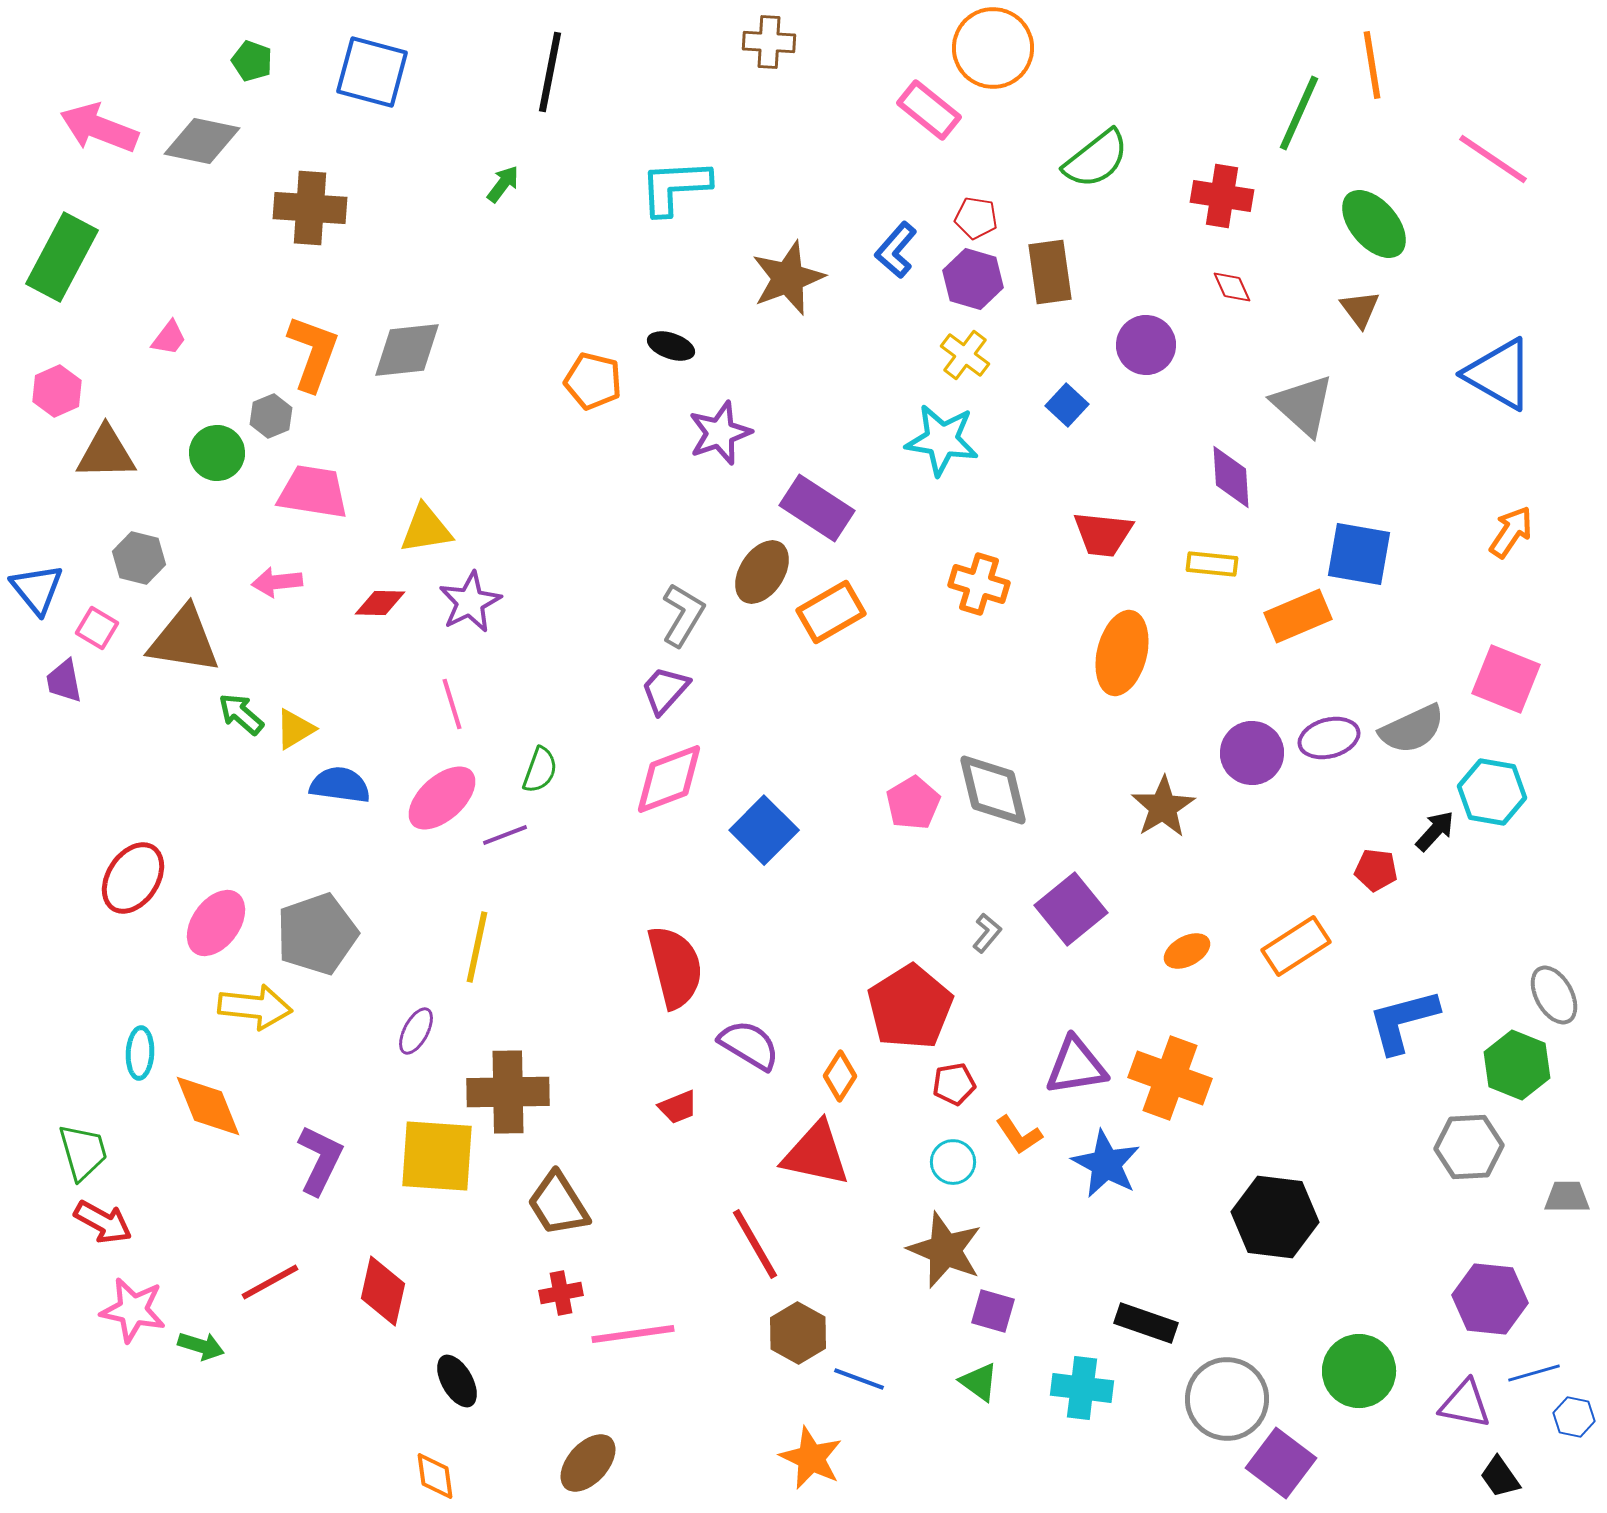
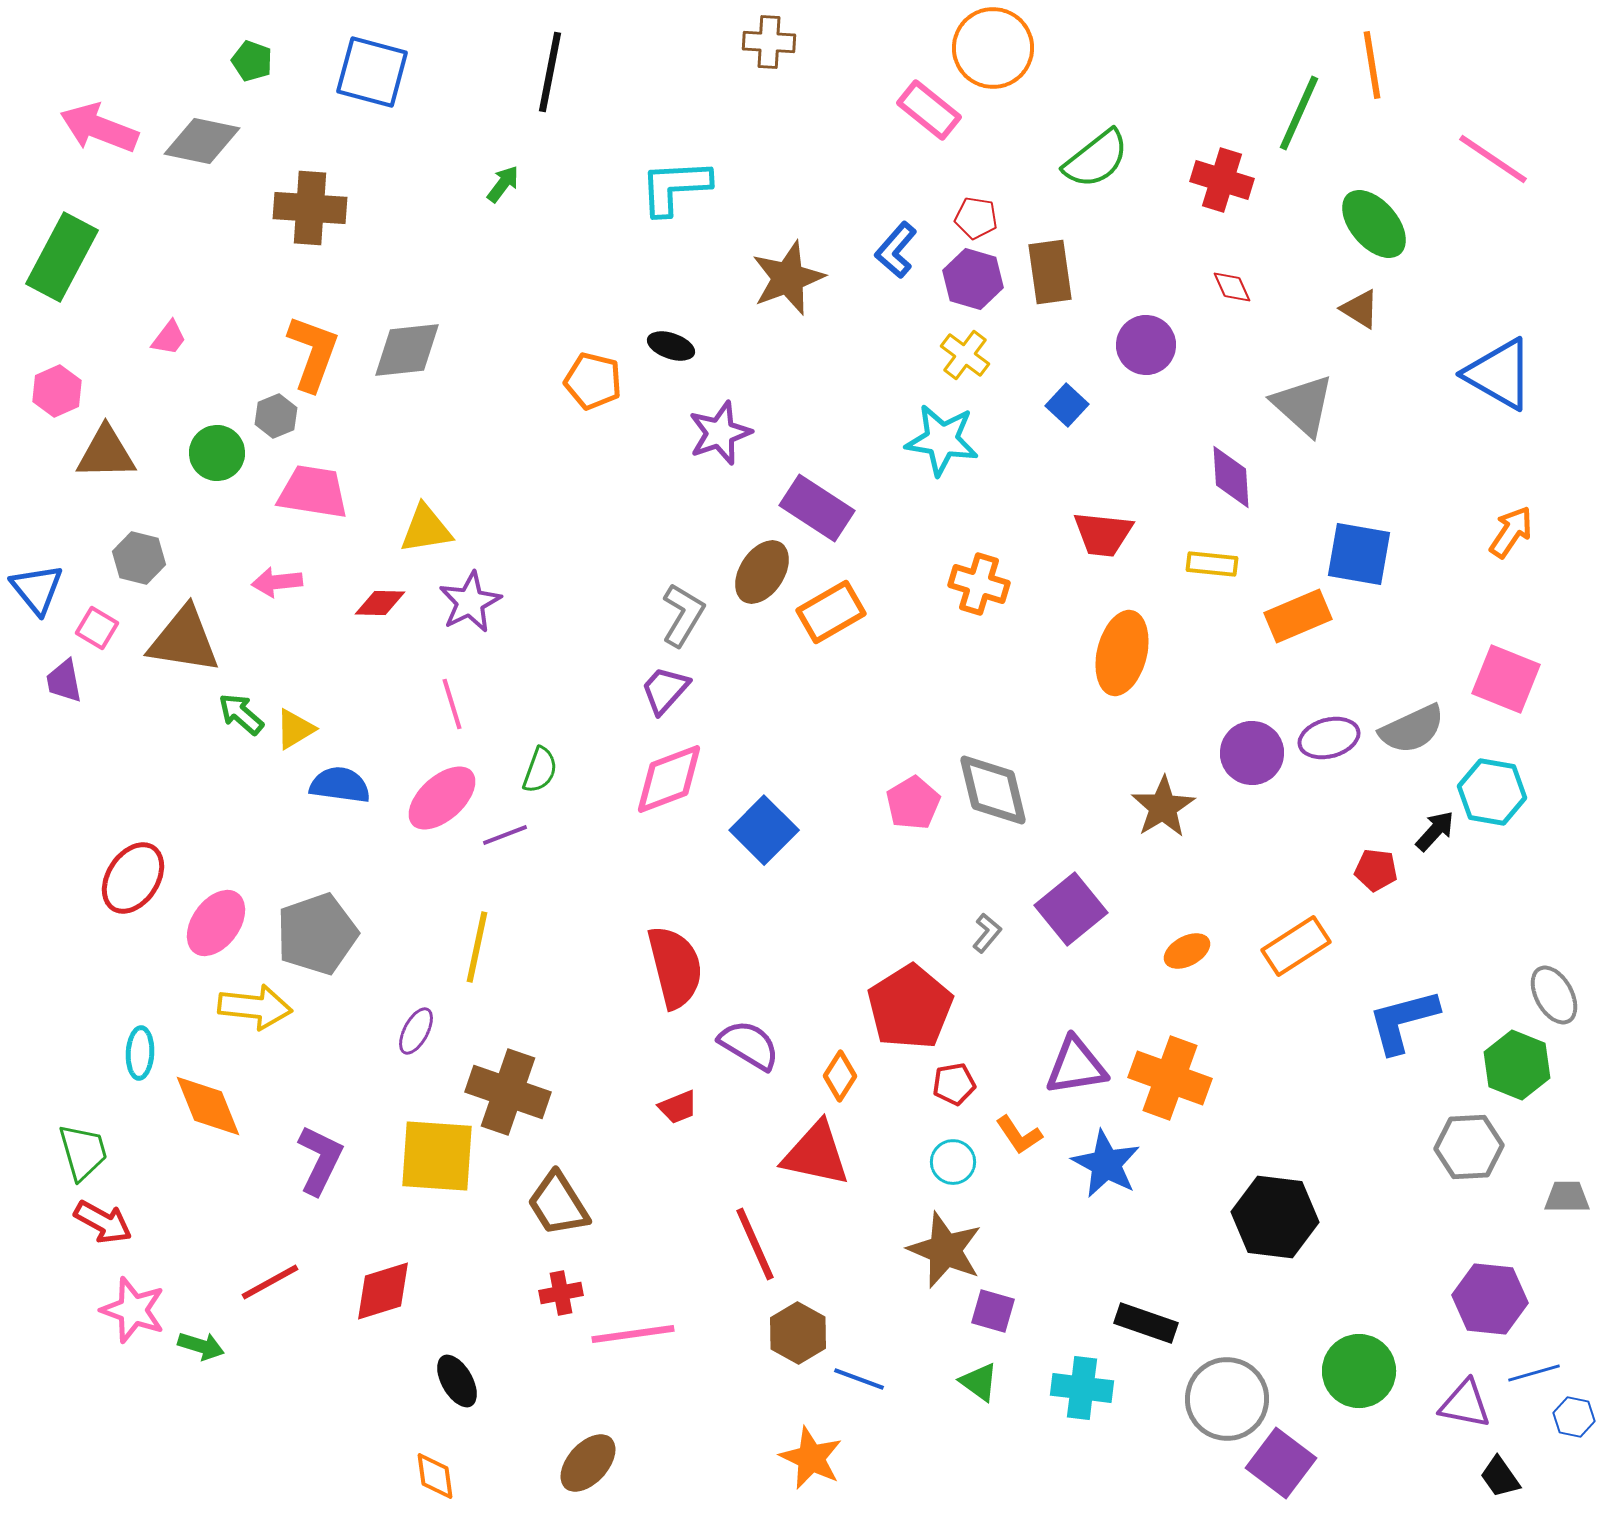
red cross at (1222, 196): moved 16 px up; rotated 8 degrees clockwise
brown triangle at (1360, 309): rotated 21 degrees counterclockwise
gray hexagon at (271, 416): moved 5 px right
brown cross at (508, 1092): rotated 20 degrees clockwise
red line at (755, 1244): rotated 6 degrees clockwise
red diamond at (383, 1291): rotated 60 degrees clockwise
pink star at (133, 1310): rotated 8 degrees clockwise
